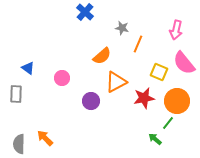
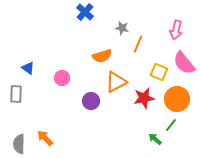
orange semicircle: rotated 24 degrees clockwise
orange circle: moved 2 px up
green line: moved 3 px right, 2 px down
